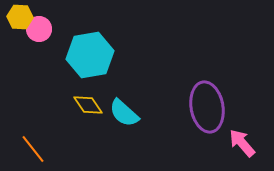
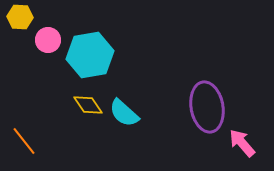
pink circle: moved 9 px right, 11 px down
orange line: moved 9 px left, 8 px up
